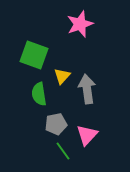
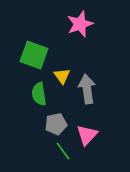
yellow triangle: rotated 18 degrees counterclockwise
